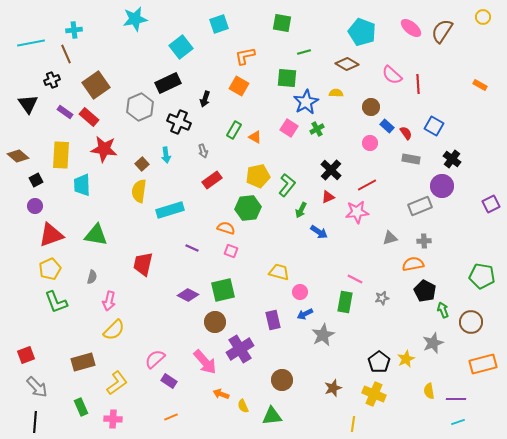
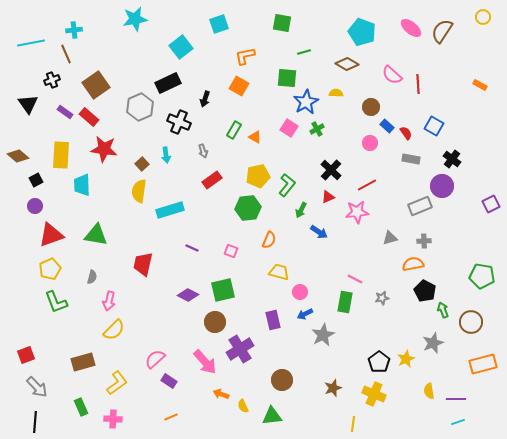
orange semicircle at (226, 228): moved 43 px right, 12 px down; rotated 96 degrees clockwise
